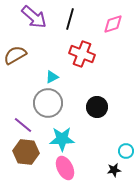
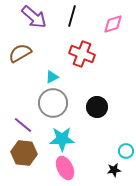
black line: moved 2 px right, 3 px up
brown semicircle: moved 5 px right, 2 px up
gray circle: moved 5 px right
brown hexagon: moved 2 px left, 1 px down
